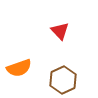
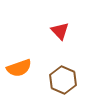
brown hexagon: rotated 12 degrees counterclockwise
